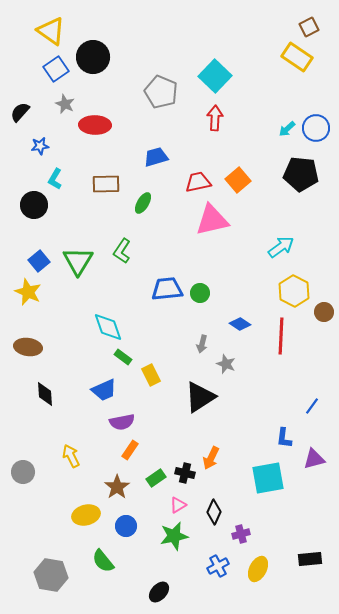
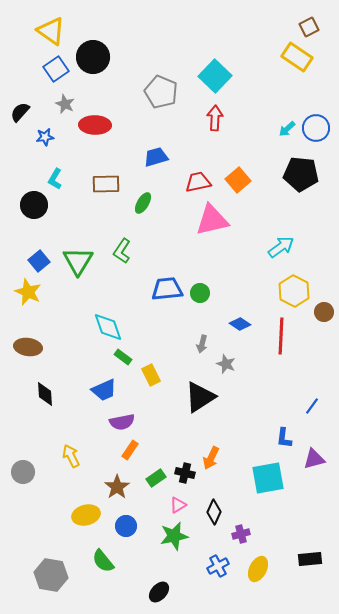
blue star at (40, 146): moved 5 px right, 9 px up
